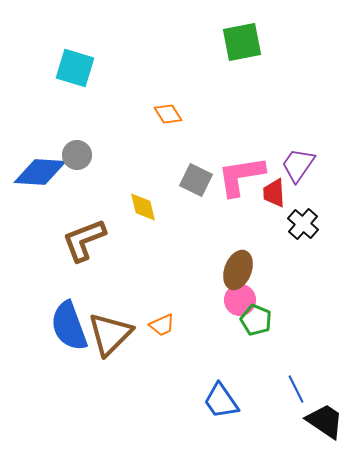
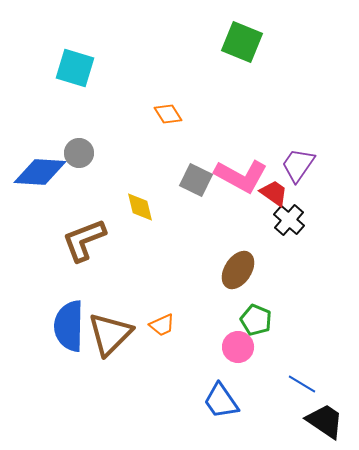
green square: rotated 33 degrees clockwise
gray circle: moved 2 px right, 2 px up
pink L-shape: rotated 142 degrees counterclockwise
red trapezoid: rotated 128 degrees clockwise
yellow diamond: moved 3 px left
black cross: moved 14 px left, 4 px up
brown ellipse: rotated 12 degrees clockwise
pink circle: moved 2 px left, 47 px down
blue semicircle: rotated 21 degrees clockwise
blue line: moved 6 px right, 5 px up; rotated 32 degrees counterclockwise
